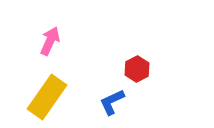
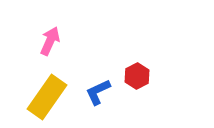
red hexagon: moved 7 px down
blue L-shape: moved 14 px left, 10 px up
